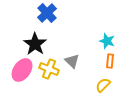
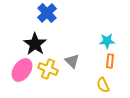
cyan star: rotated 21 degrees counterclockwise
yellow cross: moved 1 px left
yellow semicircle: rotated 70 degrees counterclockwise
